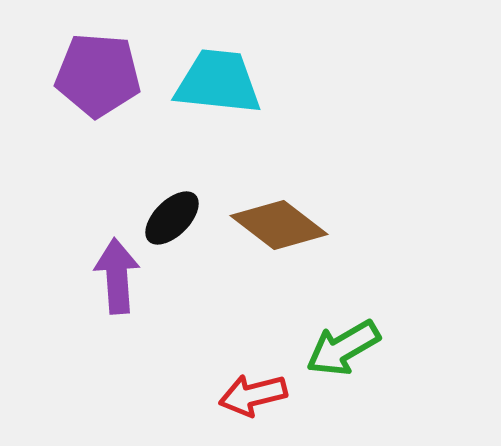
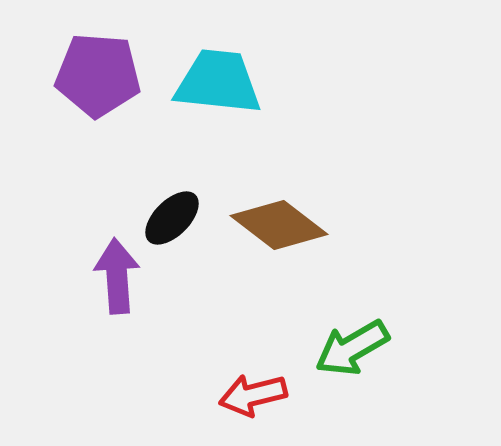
green arrow: moved 9 px right
